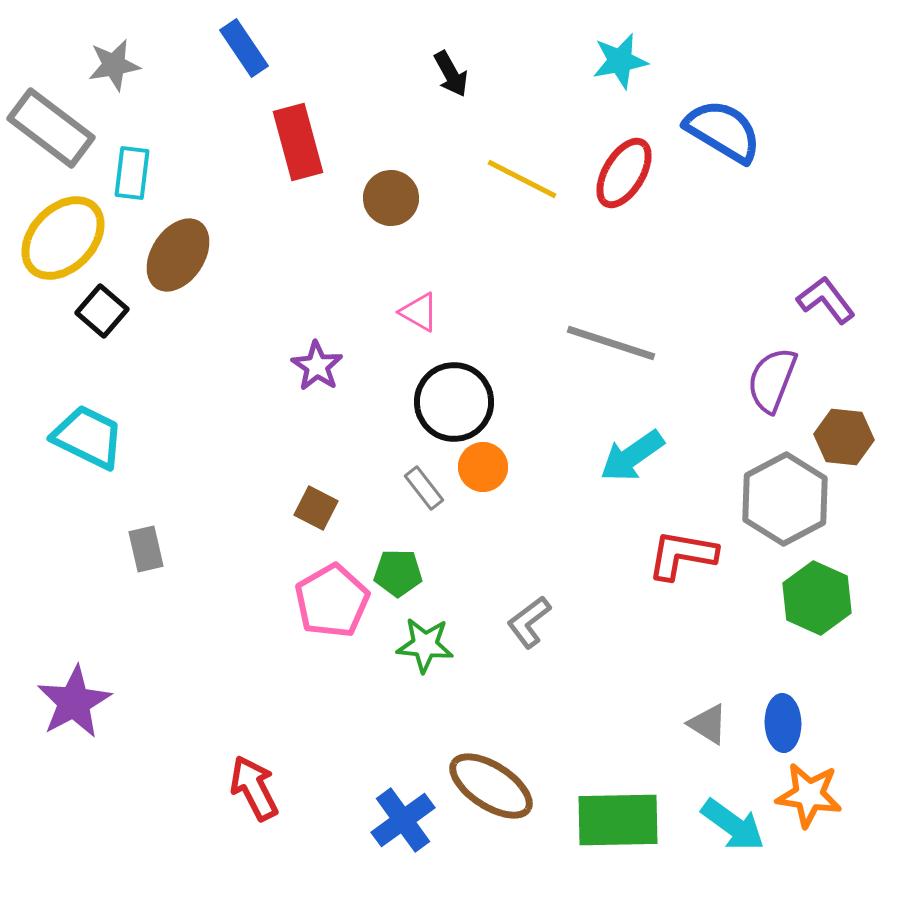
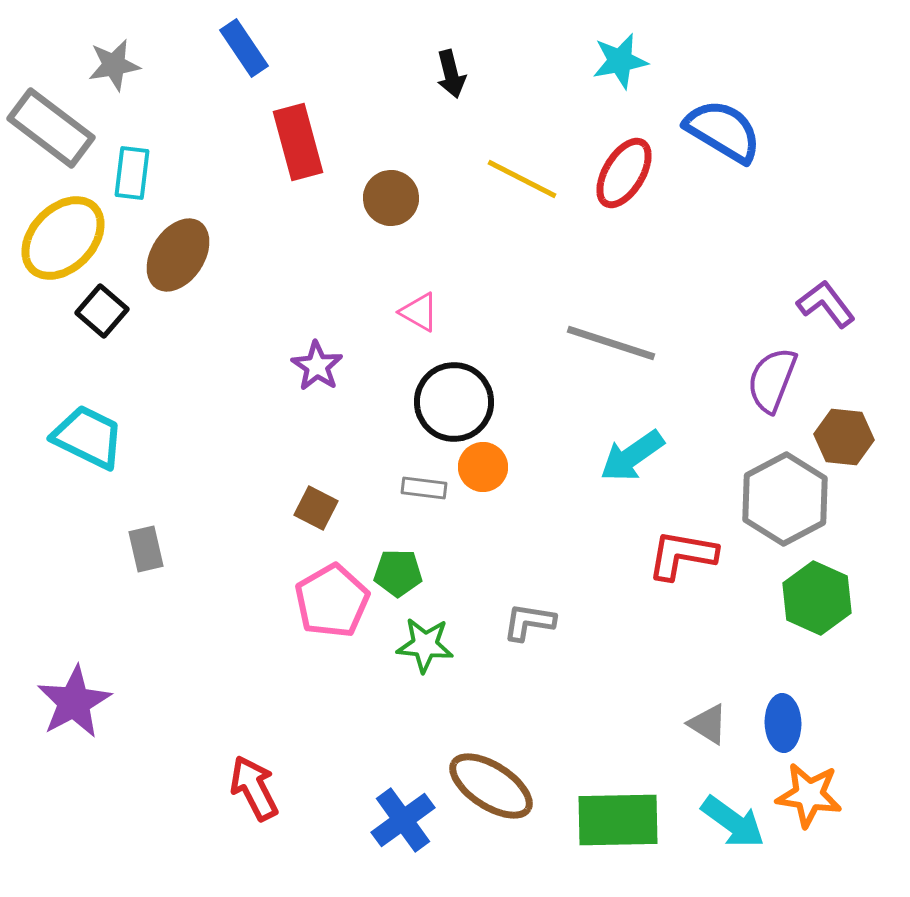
black arrow at (451, 74): rotated 15 degrees clockwise
purple L-shape at (826, 300): moved 4 px down
gray rectangle at (424, 488): rotated 45 degrees counterclockwise
gray L-shape at (529, 622): rotated 46 degrees clockwise
cyan arrow at (733, 825): moved 3 px up
